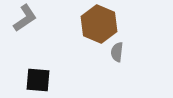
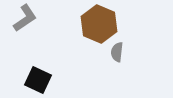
black square: rotated 20 degrees clockwise
